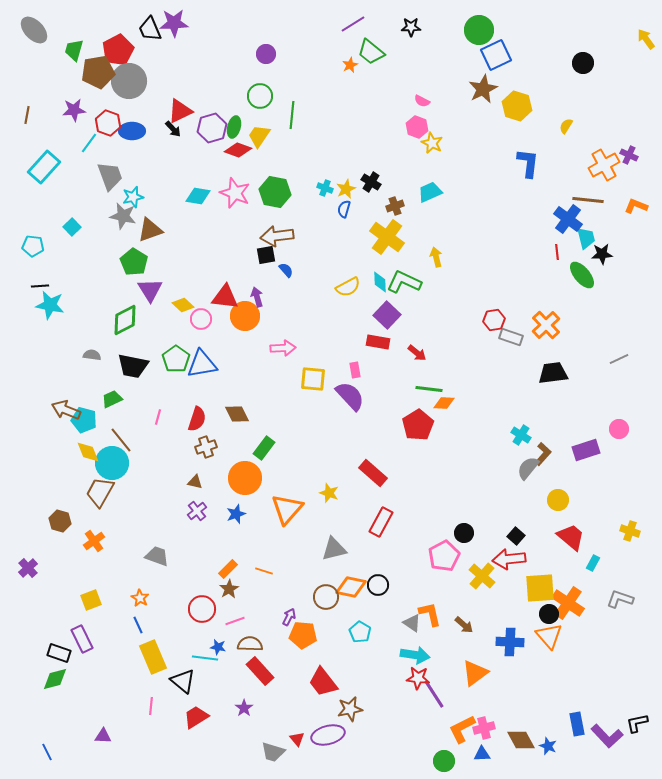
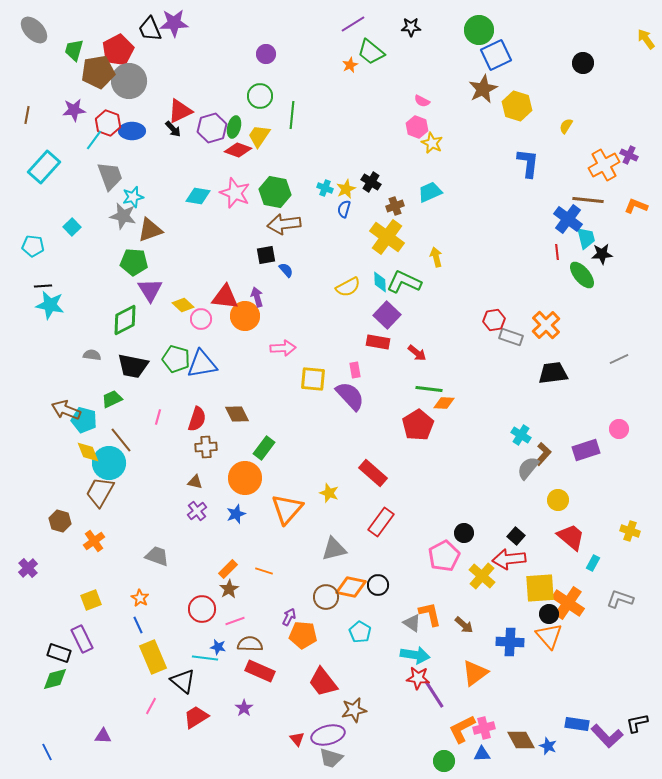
cyan line at (89, 143): moved 5 px right, 3 px up
brown arrow at (277, 236): moved 7 px right, 12 px up
green pentagon at (134, 262): rotated 28 degrees counterclockwise
black line at (40, 286): moved 3 px right
green pentagon at (176, 359): rotated 20 degrees counterclockwise
brown cross at (206, 447): rotated 15 degrees clockwise
cyan circle at (112, 463): moved 3 px left
red rectangle at (381, 522): rotated 8 degrees clockwise
red rectangle at (260, 671): rotated 24 degrees counterclockwise
pink line at (151, 706): rotated 24 degrees clockwise
brown star at (350, 709): moved 4 px right, 1 px down
blue rectangle at (577, 724): rotated 70 degrees counterclockwise
gray trapezoid at (273, 752): moved 58 px right, 6 px down
